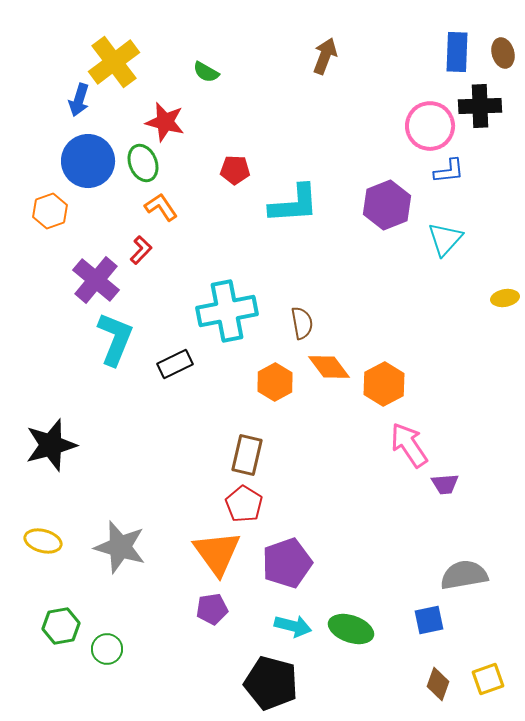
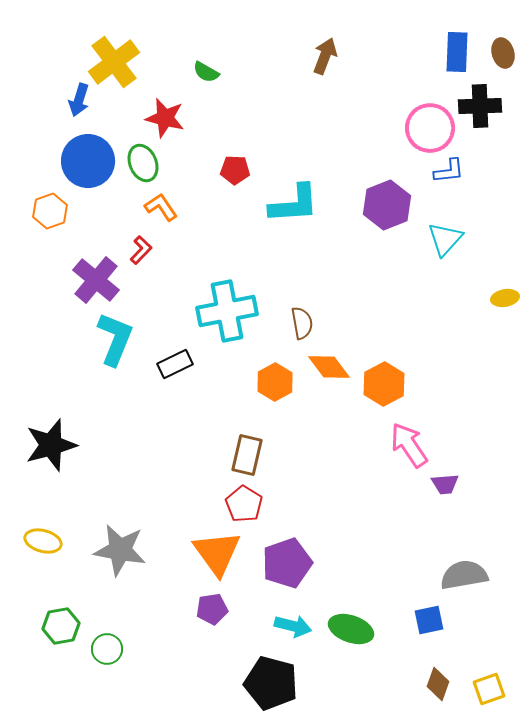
red star at (165, 122): moved 4 px up
pink circle at (430, 126): moved 2 px down
gray star at (120, 547): moved 3 px down; rotated 6 degrees counterclockwise
yellow square at (488, 679): moved 1 px right, 10 px down
